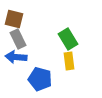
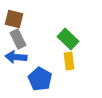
green rectangle: rotated 15 degrees counterclockwise
blue pentagon: rotated 15 degrees clockwise
